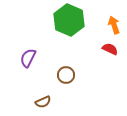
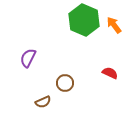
green hexagon: moved 15 px right
orange arrow: rotated 18 degrees counterclockwise
red semicircle: moved 24 px down
brown circle: moved 1 px left, 8 px down
